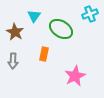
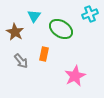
gray arrow: moved 8 px right; rotated 42 degrees counterclockwise
